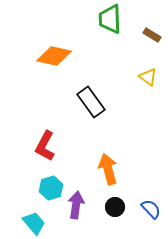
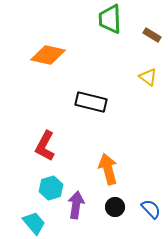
orange diamond: moved 6 px left, 1 px up
black rectangle: rotated 40 degrees counterclockwise
